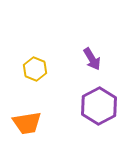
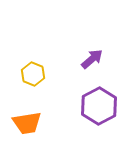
purple arrow: rotated 100 degrees counterclockwise
yellow hexagon: moved 2 px left, 5 px down
